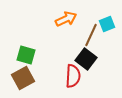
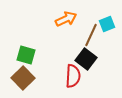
brown square: rotated 15 degrees counterclockwise
